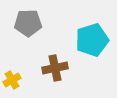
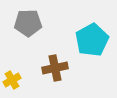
cyan pentagon: rotated 12 degrees counterclockwise
